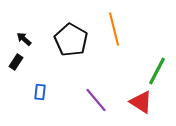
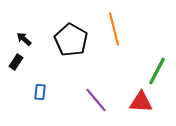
red triangle: rotated 30 degrees counterclockwise
